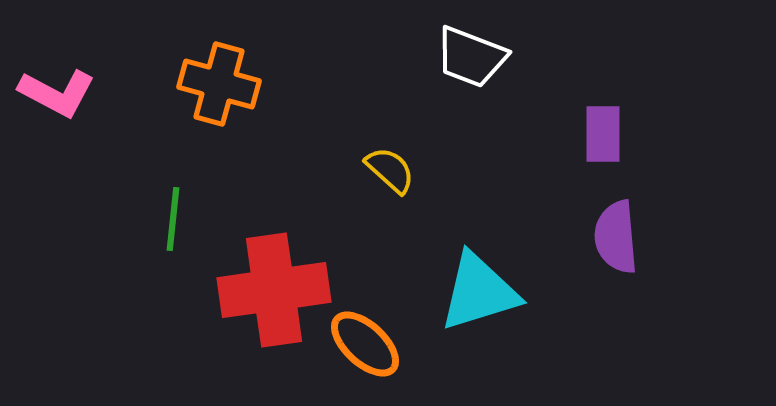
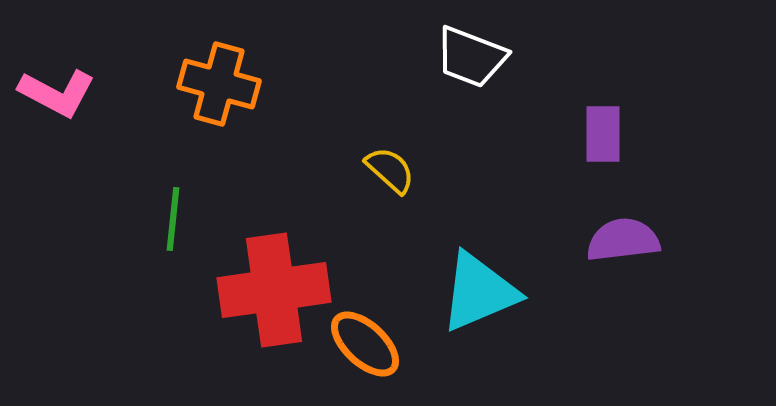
purple semicircle: moved 7 px right, 3 px down; rotated 88 degrees clockwise
cyan triangle: rotated 6 degrees counterclockwise
